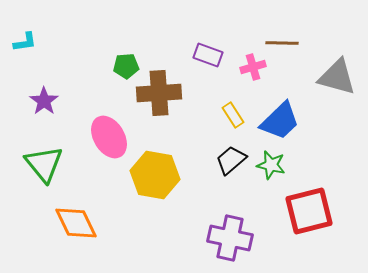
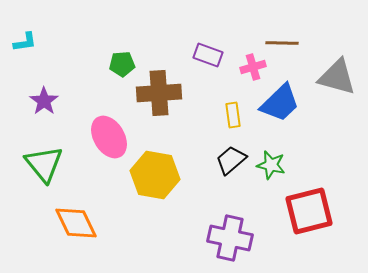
green pentagon: moved 4 px left, 2 px up
yellow rectangle: rotated 25 degrees clockwise
blue trapezoid: moved 18 px up
